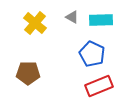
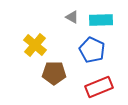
yellow cross: moved 22 px down
blue pentagon: moved 4 px up
brown pentagon: moved 26 px right
red rectangle: moved 1 px down
